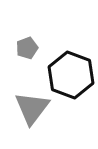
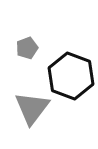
black hexagon: moved 1 px down
